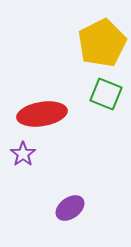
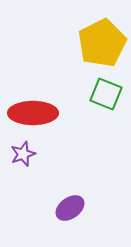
red ellipse: moved 9 px left, 1 px up; rotated 9 degrees clockwise
purple star: rotated 15 degrees clockwise
